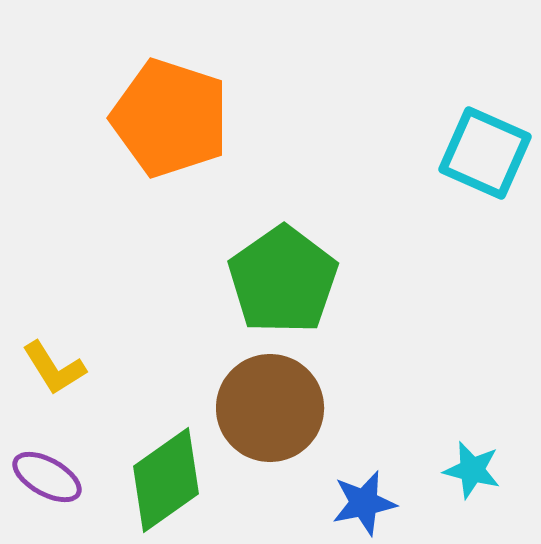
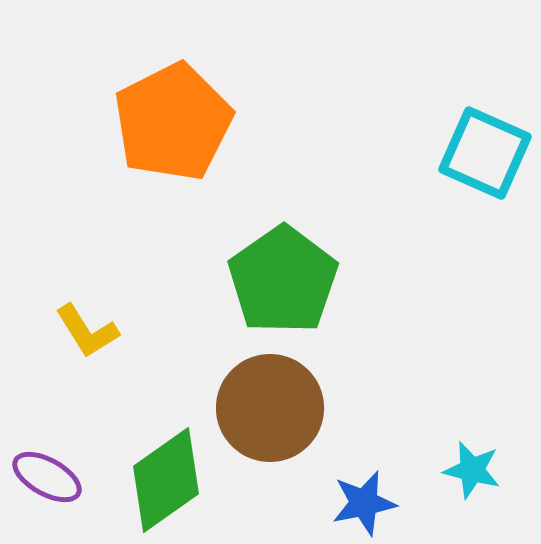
orange pentagon: moved 3 px right, 4 px down; rotated 27 degrees clockwise
yellow L-shape: moved 33 px right, 37 px up
